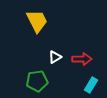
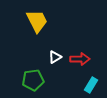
red arrow: moved 2 px left
green pentagon: moved 4 px left, 1 px up
